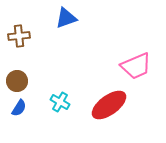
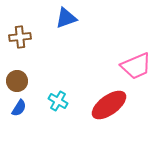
brown cross: moved 1 px right, 1 px down
cyan cross: moved 2 px left, 1 px up
